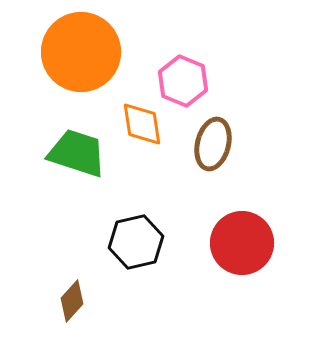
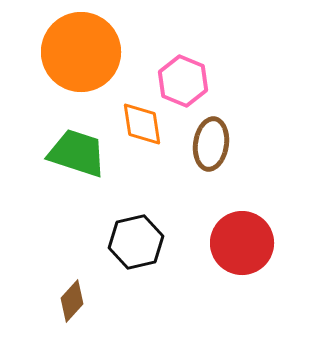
brown ellipse: moved 2 px left; rotated 6 degrees counterclockwise
